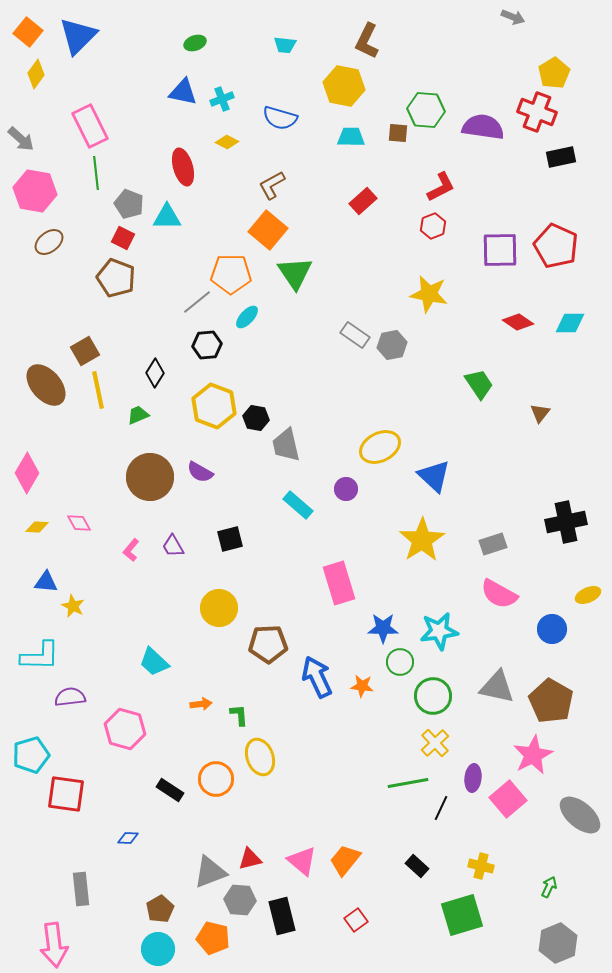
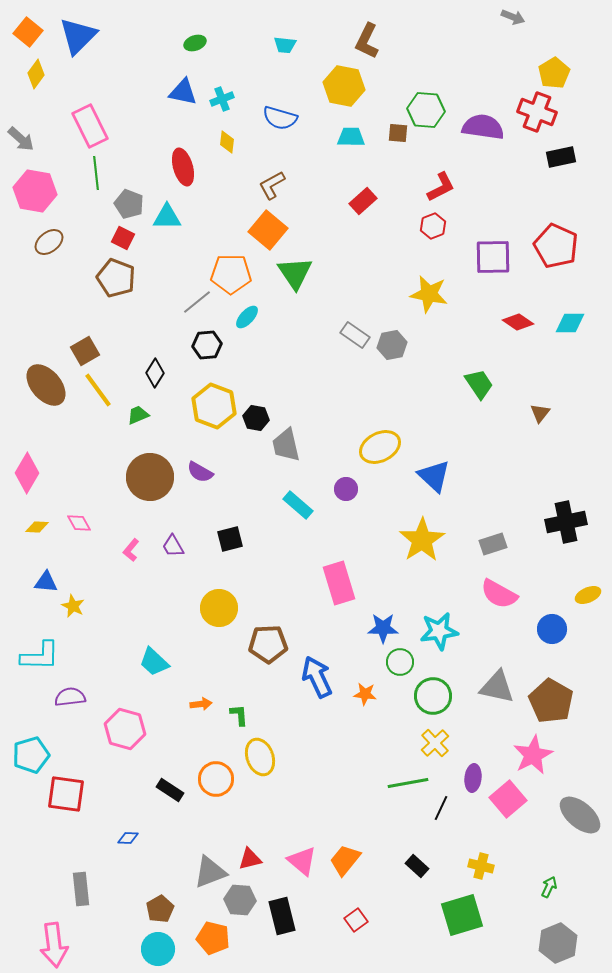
yellow diamond at (227, 142): rotated 70 degrees clockwise
purple square at (500, 250): moved 7 px left, 7 px down
yellow line at (98, 390): rotated 24 degrees counterclockwise
orange star at (362, 686): moved 3 px right, 8 px down
